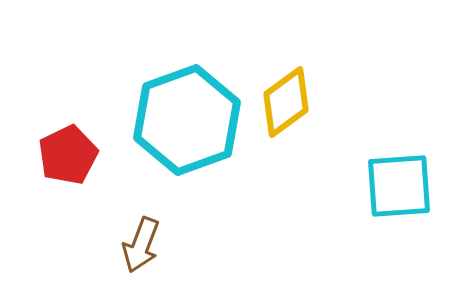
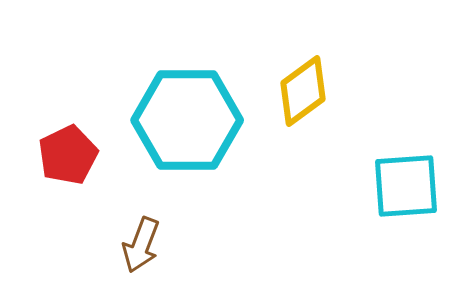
yellow diamond: moved 17 px right, 11 px up
cyan hexagon: rotated 20 degrees clockwise
cyan square: moved 7 px right
